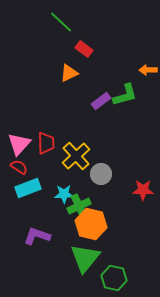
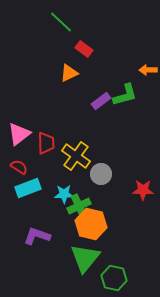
pink triangle: moved 10 px up; rotated 10 degrees clockwise
yellow cross: rotated 12 degrees counterclockwise
